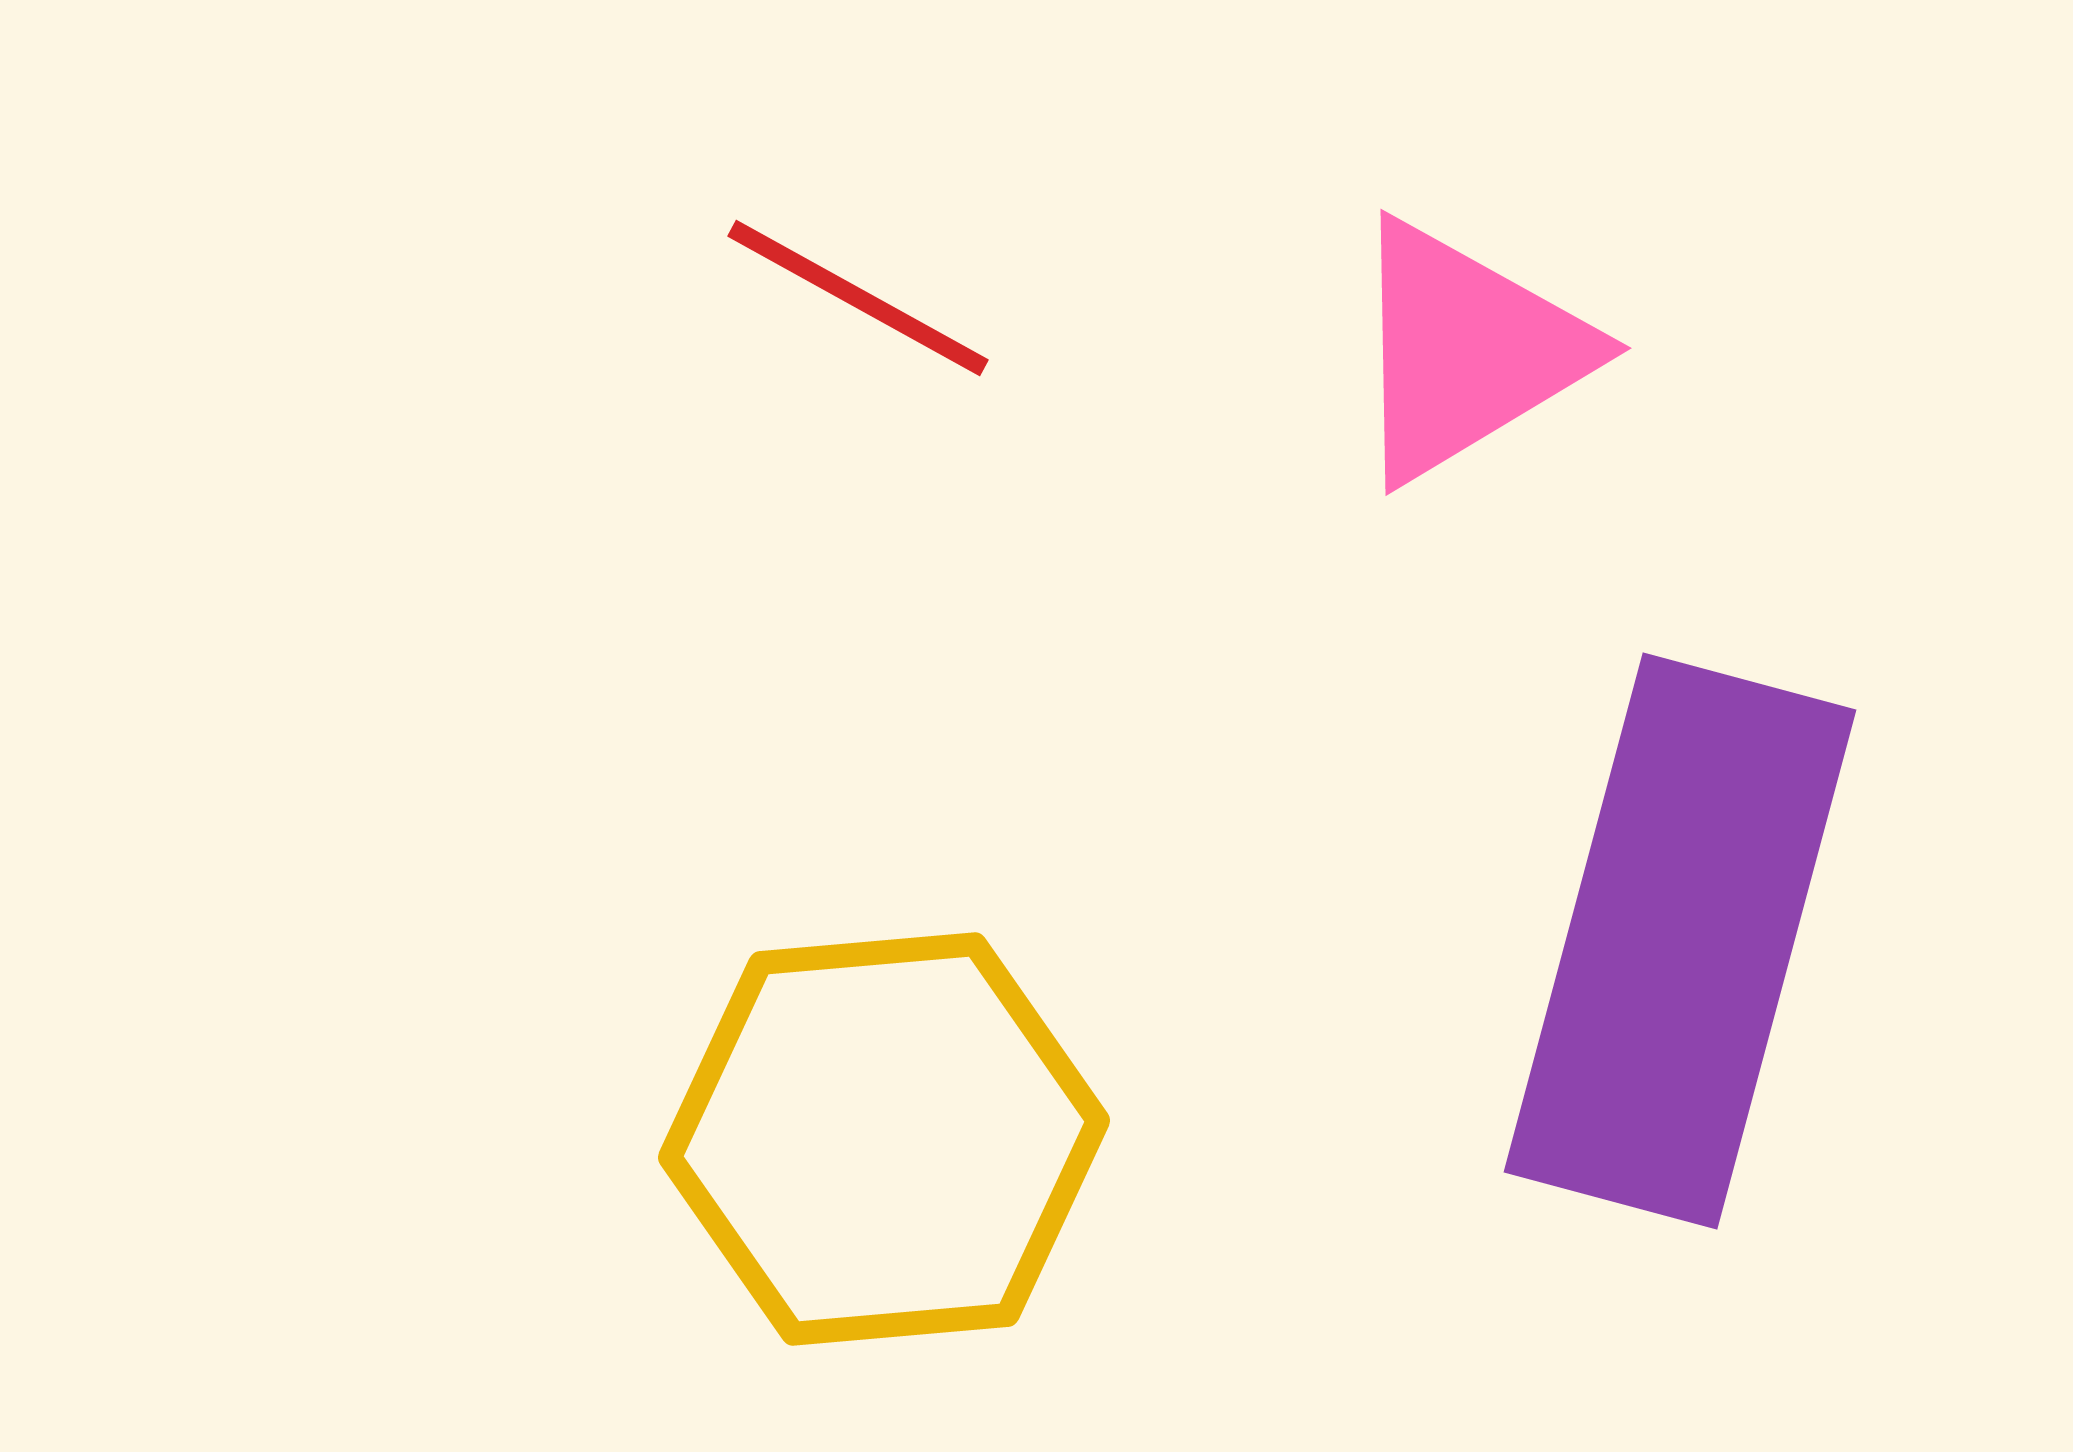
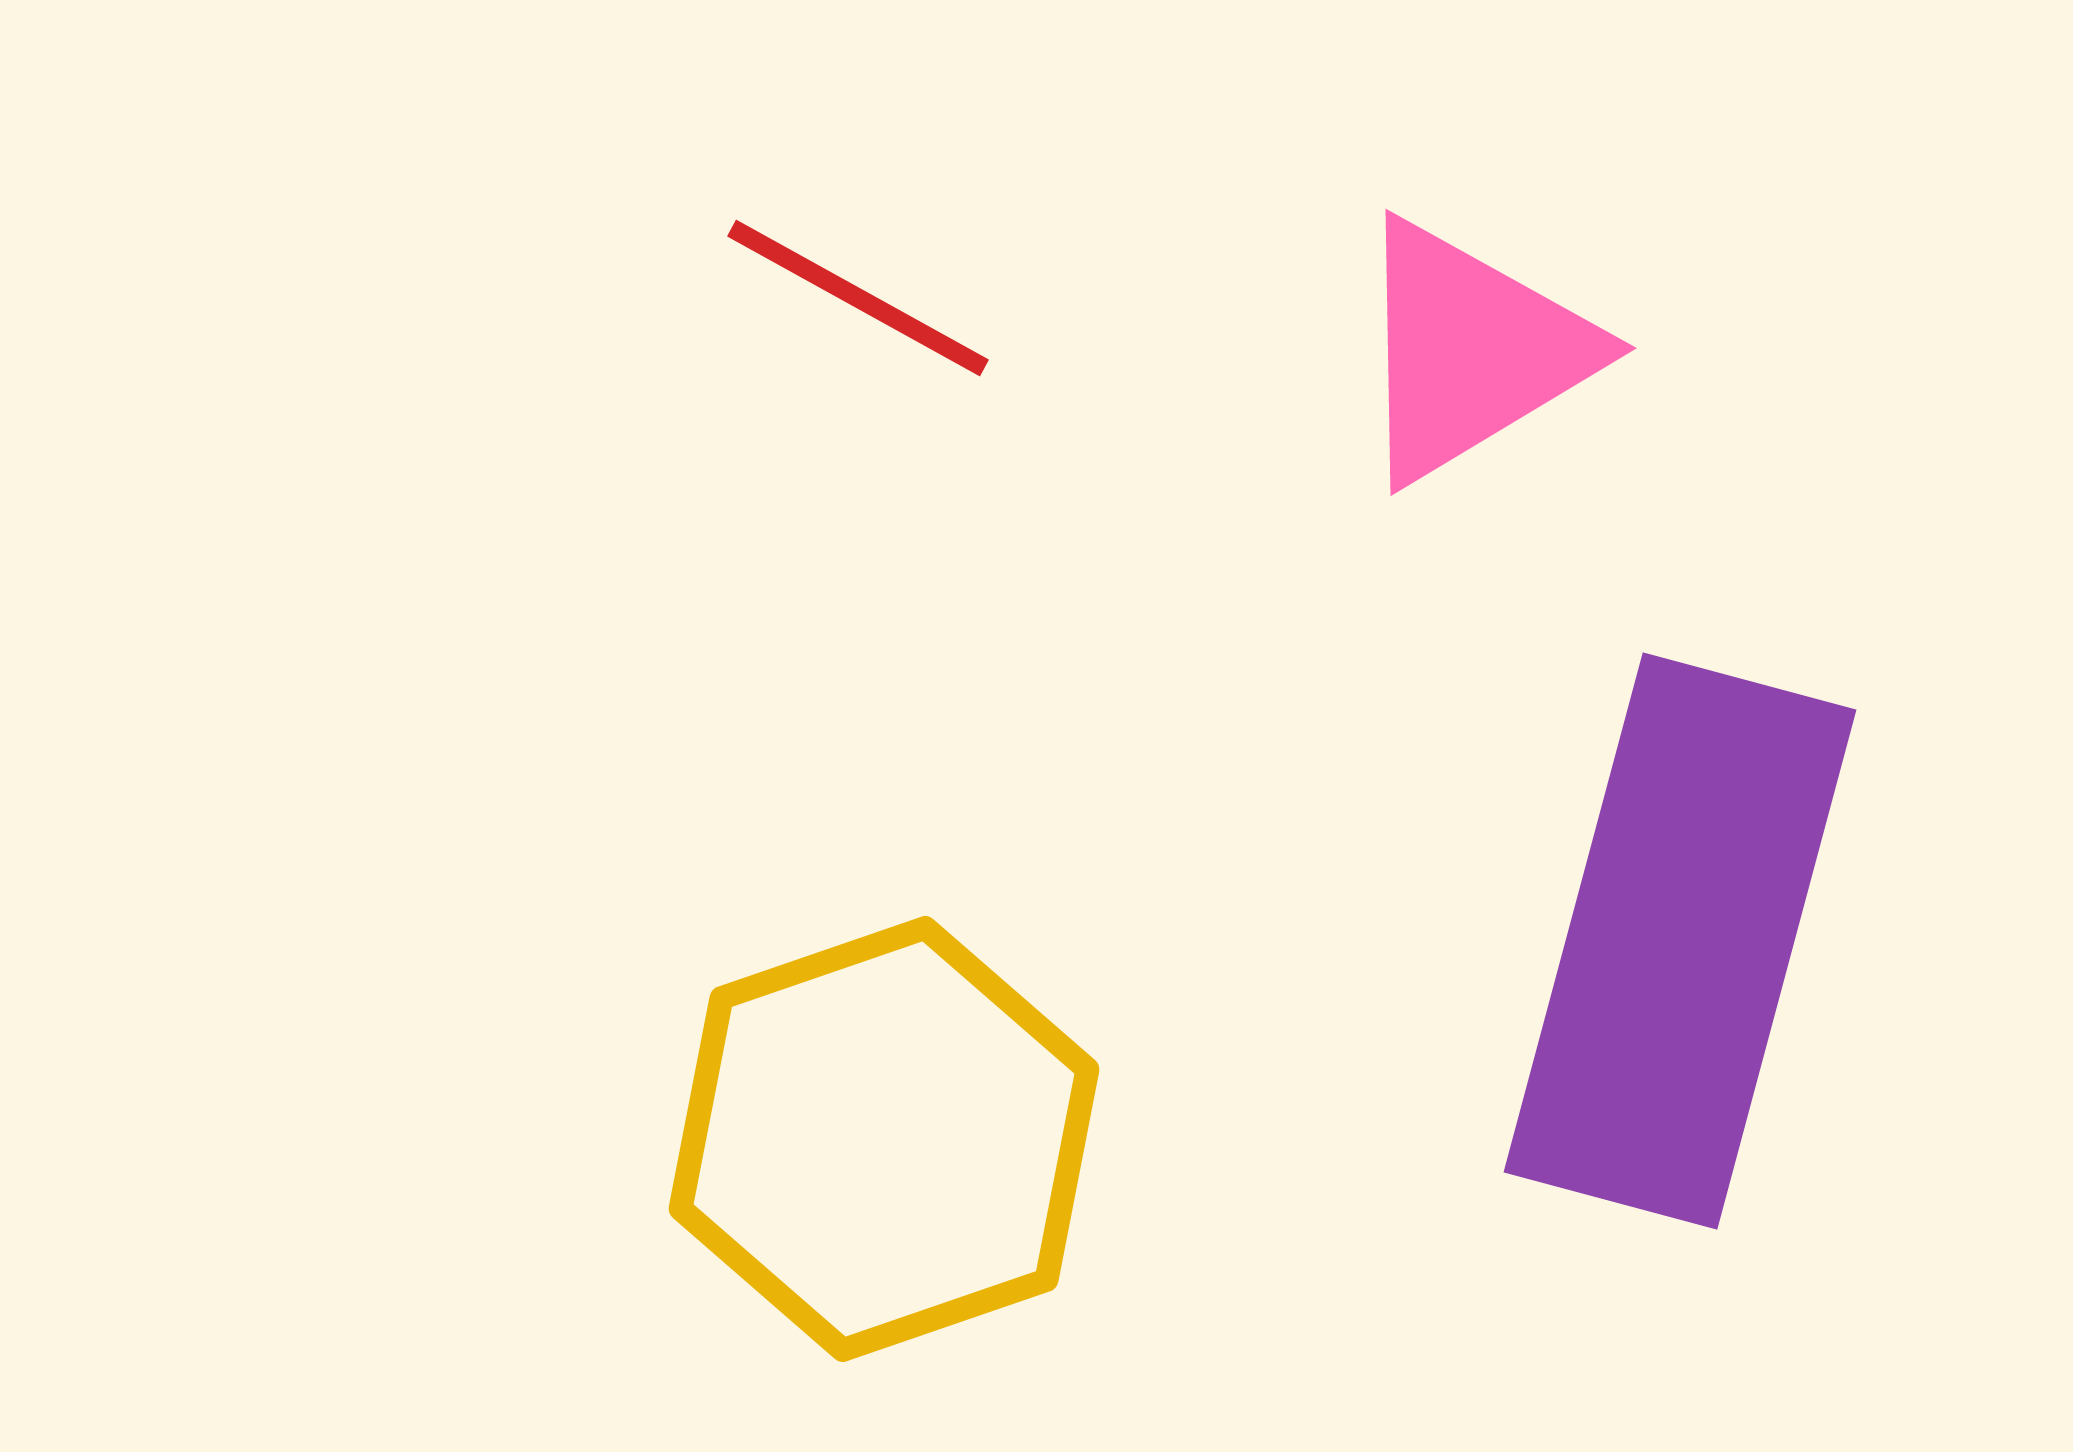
pink triangle: moved 5 px right
yellow hexagon: rotated 14 degrees counterclockwise
